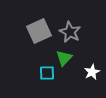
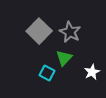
gray square: rotated 20 degrees counterclockwise
cyan square: rotated 28 degrees clockwise
